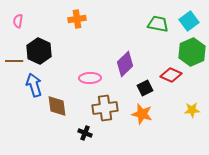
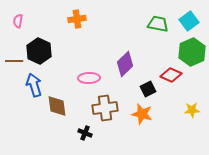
pink ellipse: moved 1 px left
black square: moved 3 px right, 1 px down
